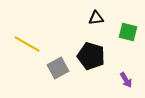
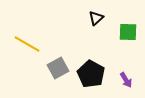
black triangle: rotated 35 degrees counterclockwise
green square: rotated 12 degrees counterclockwise
black pentagon: moved 18 px down; rotated 12 degrees clockwise
